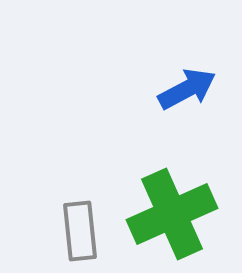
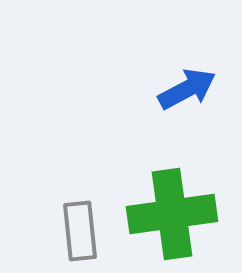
green cross: rotated 16 degrees clockwise
